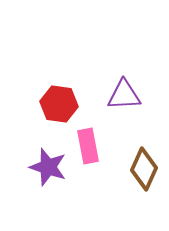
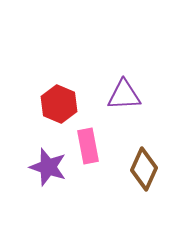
red hexagon: rotated 15 degrees clockwise
